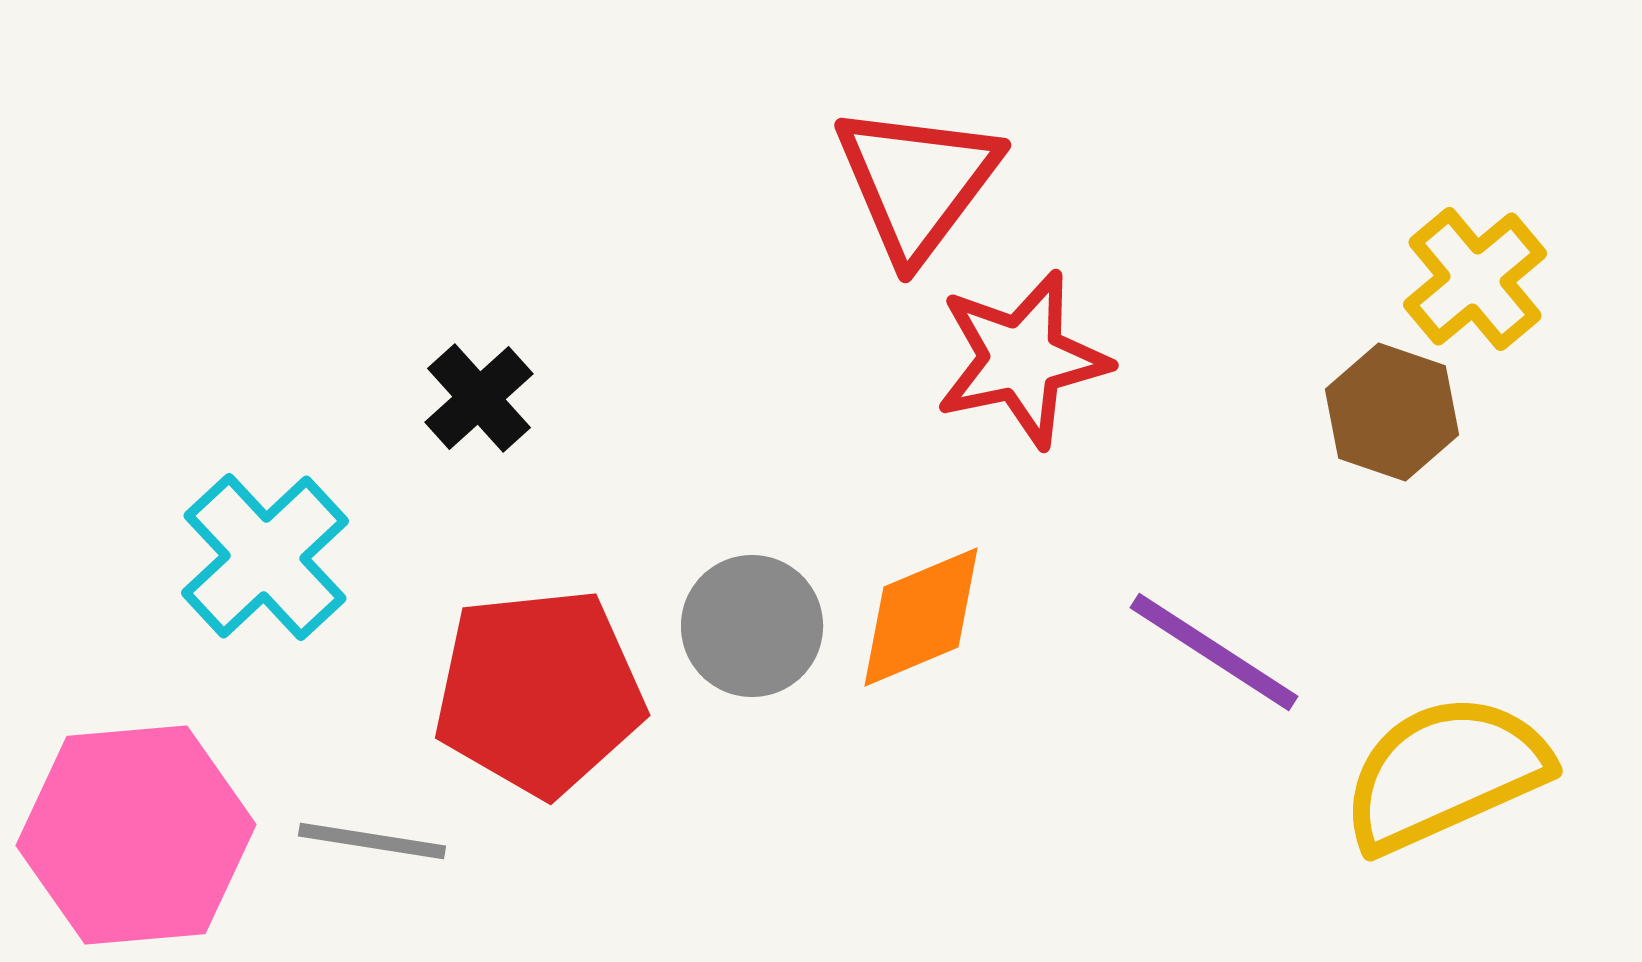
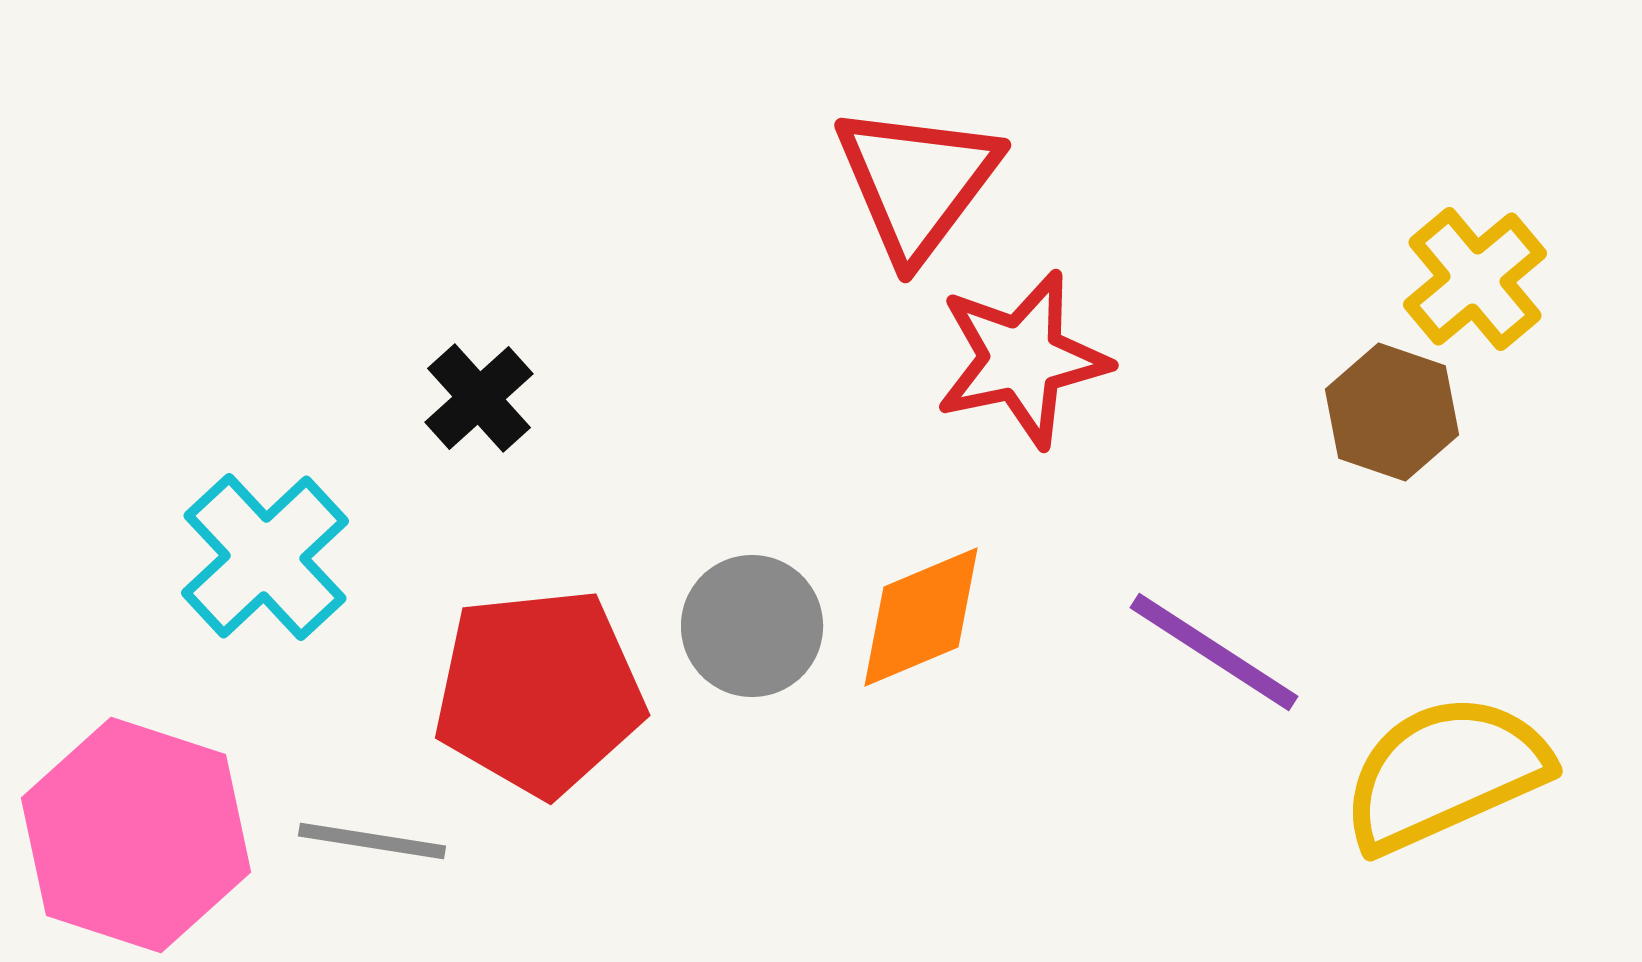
pink hexagon: rotated 23 degrees clockwise
